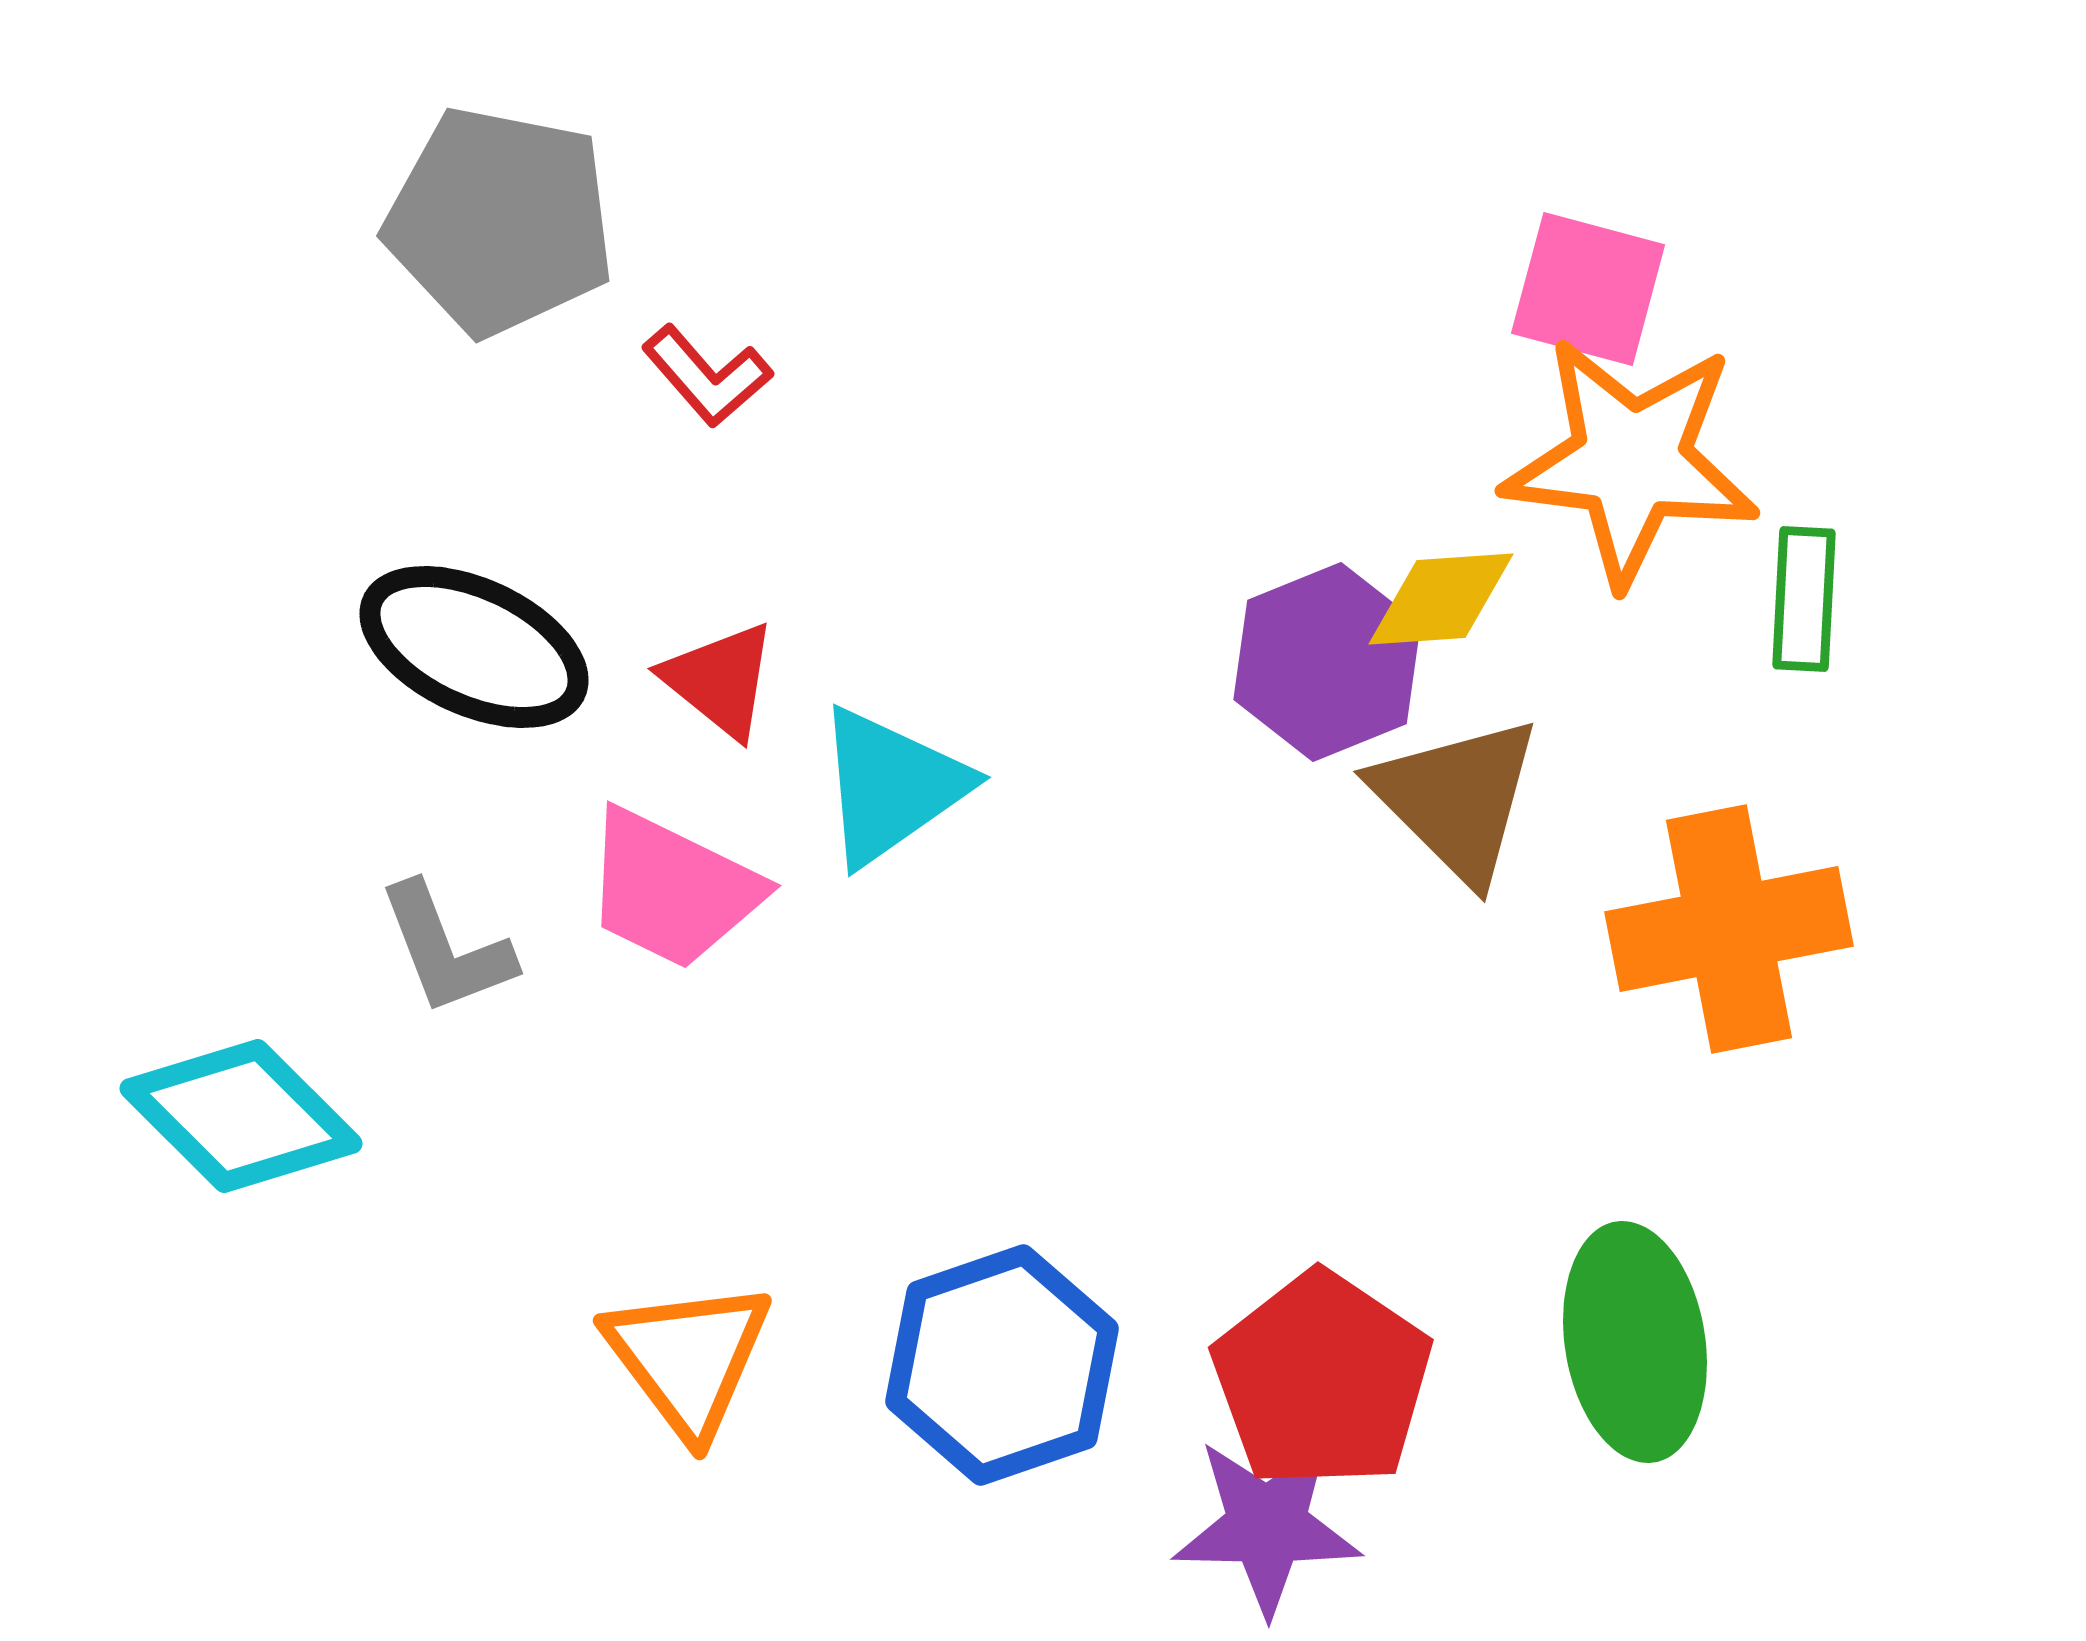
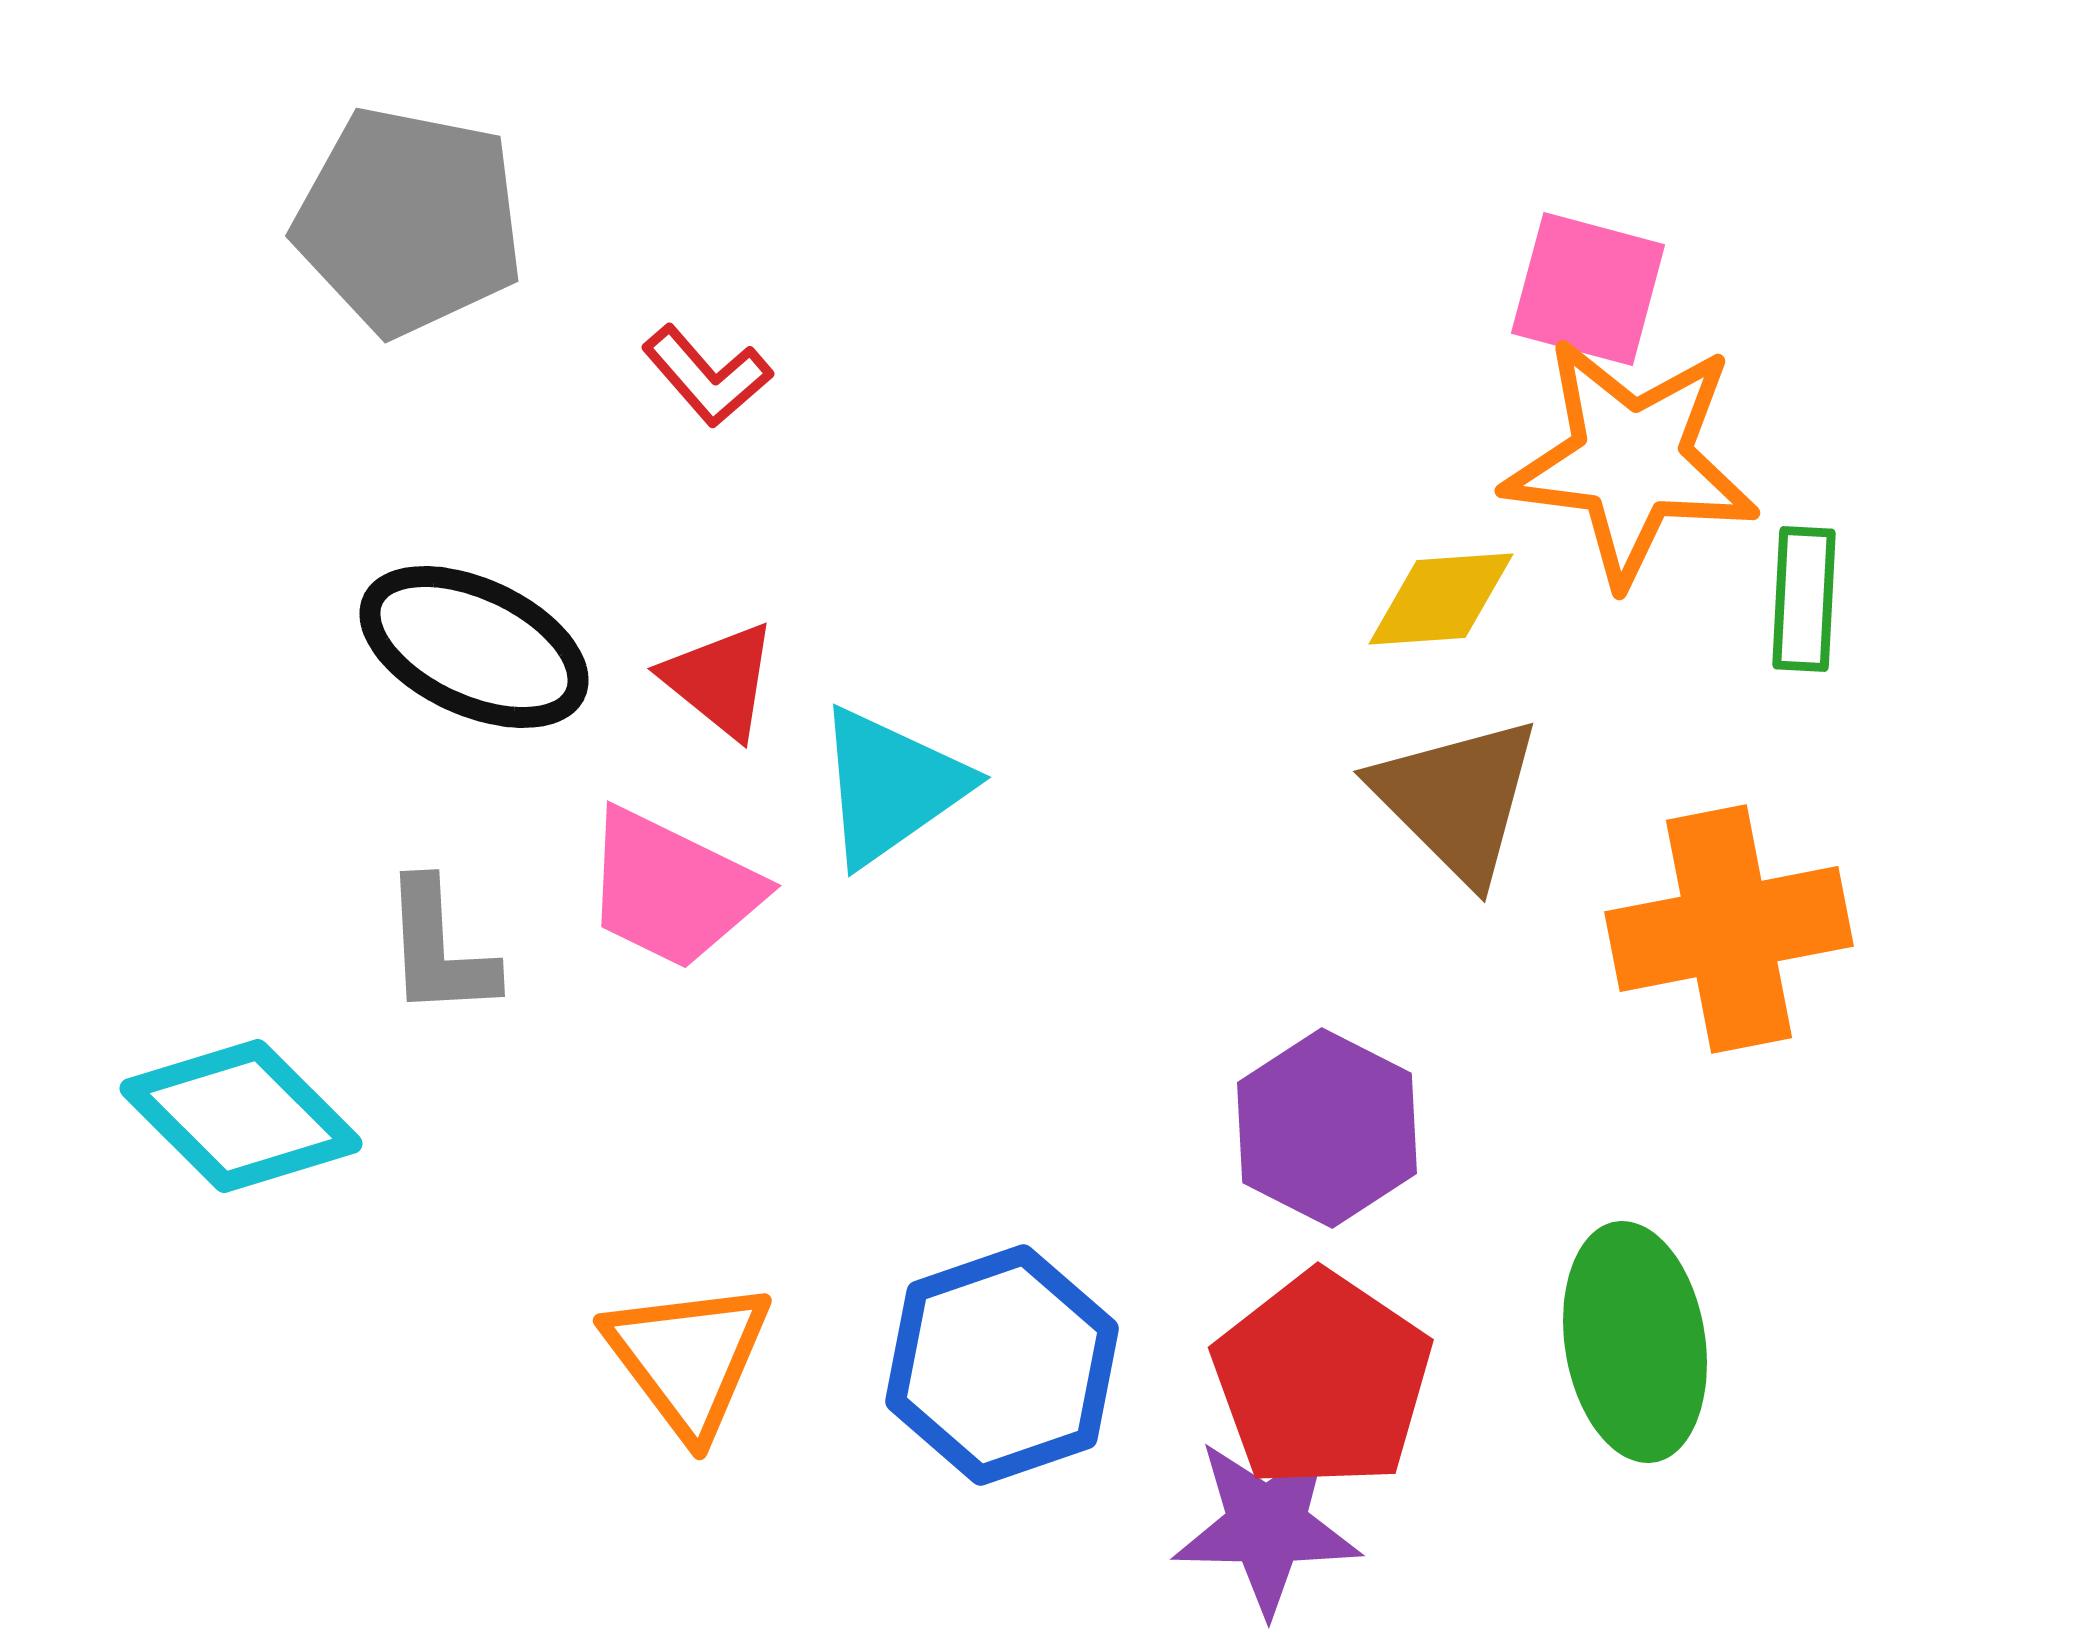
gray pentagon: moved 91 px left
purple hexagon: moved 466 px down; rotated 11 degrees counterclockwise
gray L-shape: moved 7 px left; rotated 18 degrees clockwise
